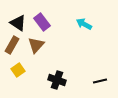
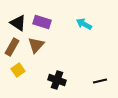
purple rectangle: rotated 36 degrees counterclockwise
brown rectangle: moved 2 px down
